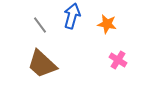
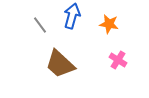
orange star: moved 2 px right
brown trapezoid: moved 18 px right
